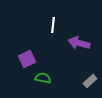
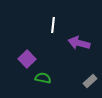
purple square: rotated 18 degrees counterclockwise
